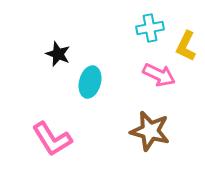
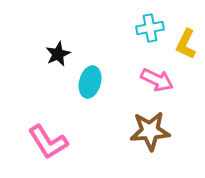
yellow L-shape: moved 2 px up
black star: rotated 25 degrees clockwise
pink arrow: moved 2 px left, 5 px down
brown star: rotated 18 degrees counterclockwise
pink L-shape: moved 4 px left, 3 px down
